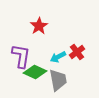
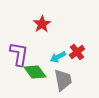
red star: moved 3 px right, 2 px up
purple L-shape: moved 2 px left, 2 px up
green diamond: rotated 30 degrees clockwise
gray trapezoid: moved 5 px right
